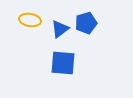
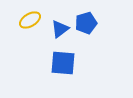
yellow ellipse: rotated 40 degrees counterclockwise
